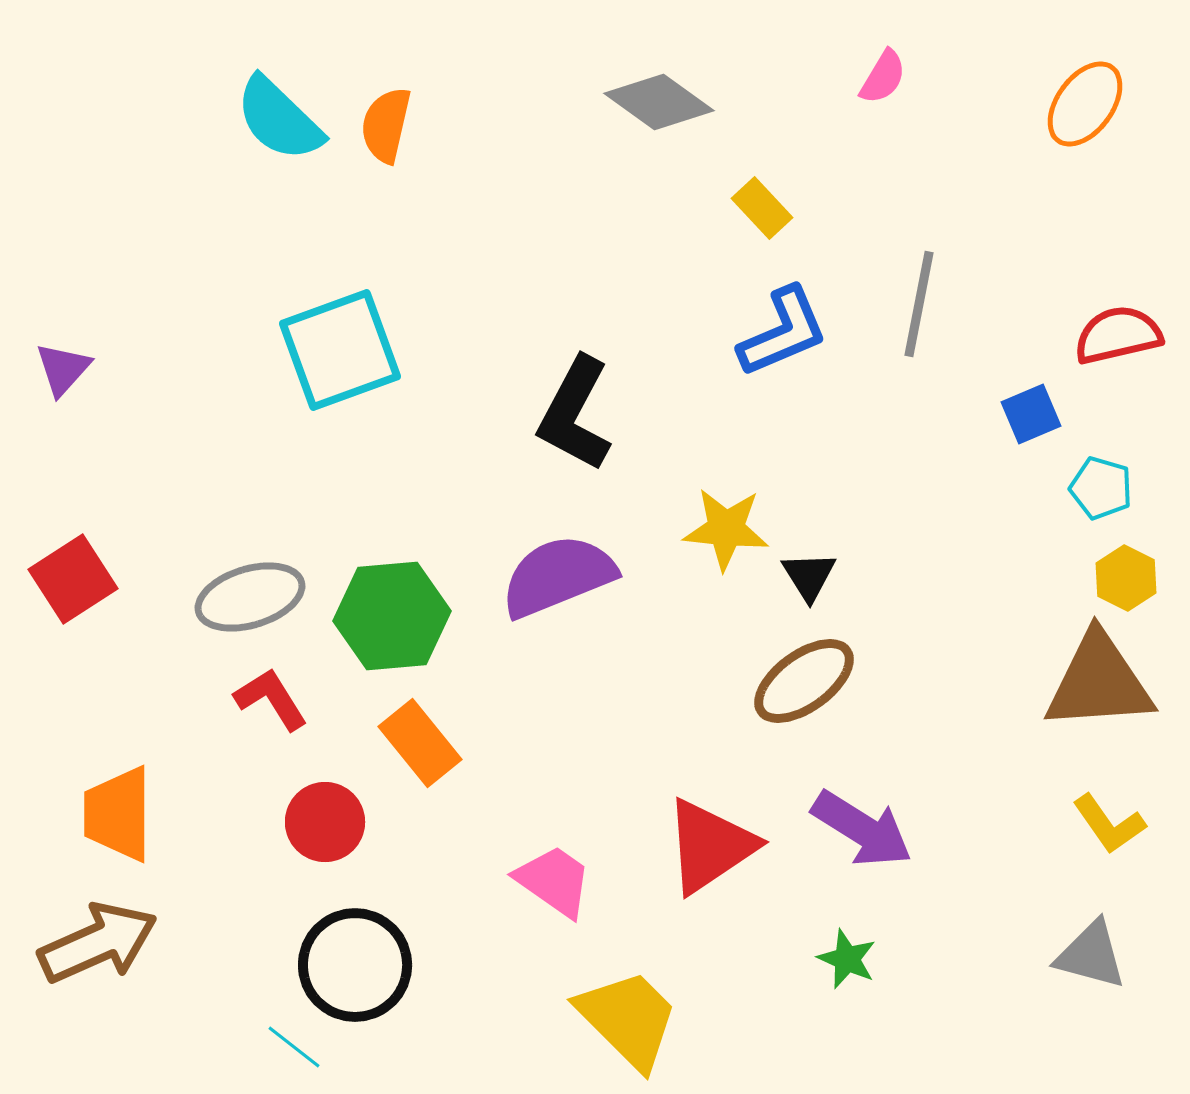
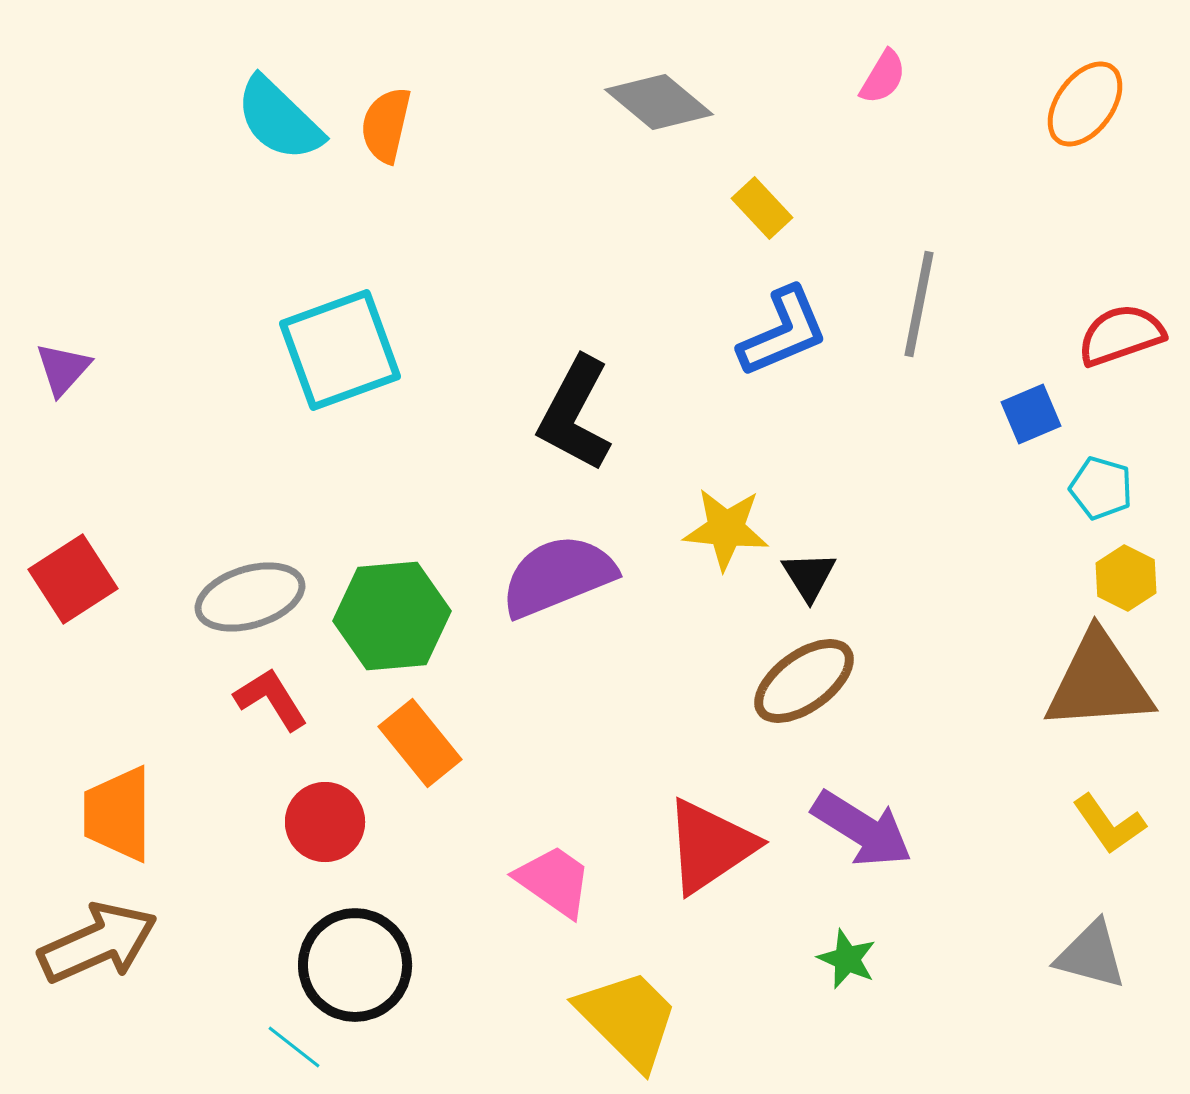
gray diamond: rotated 4 degrees clockwise
red semicircle: moved 3 px right; rotated 6 degrees counterclockwise
